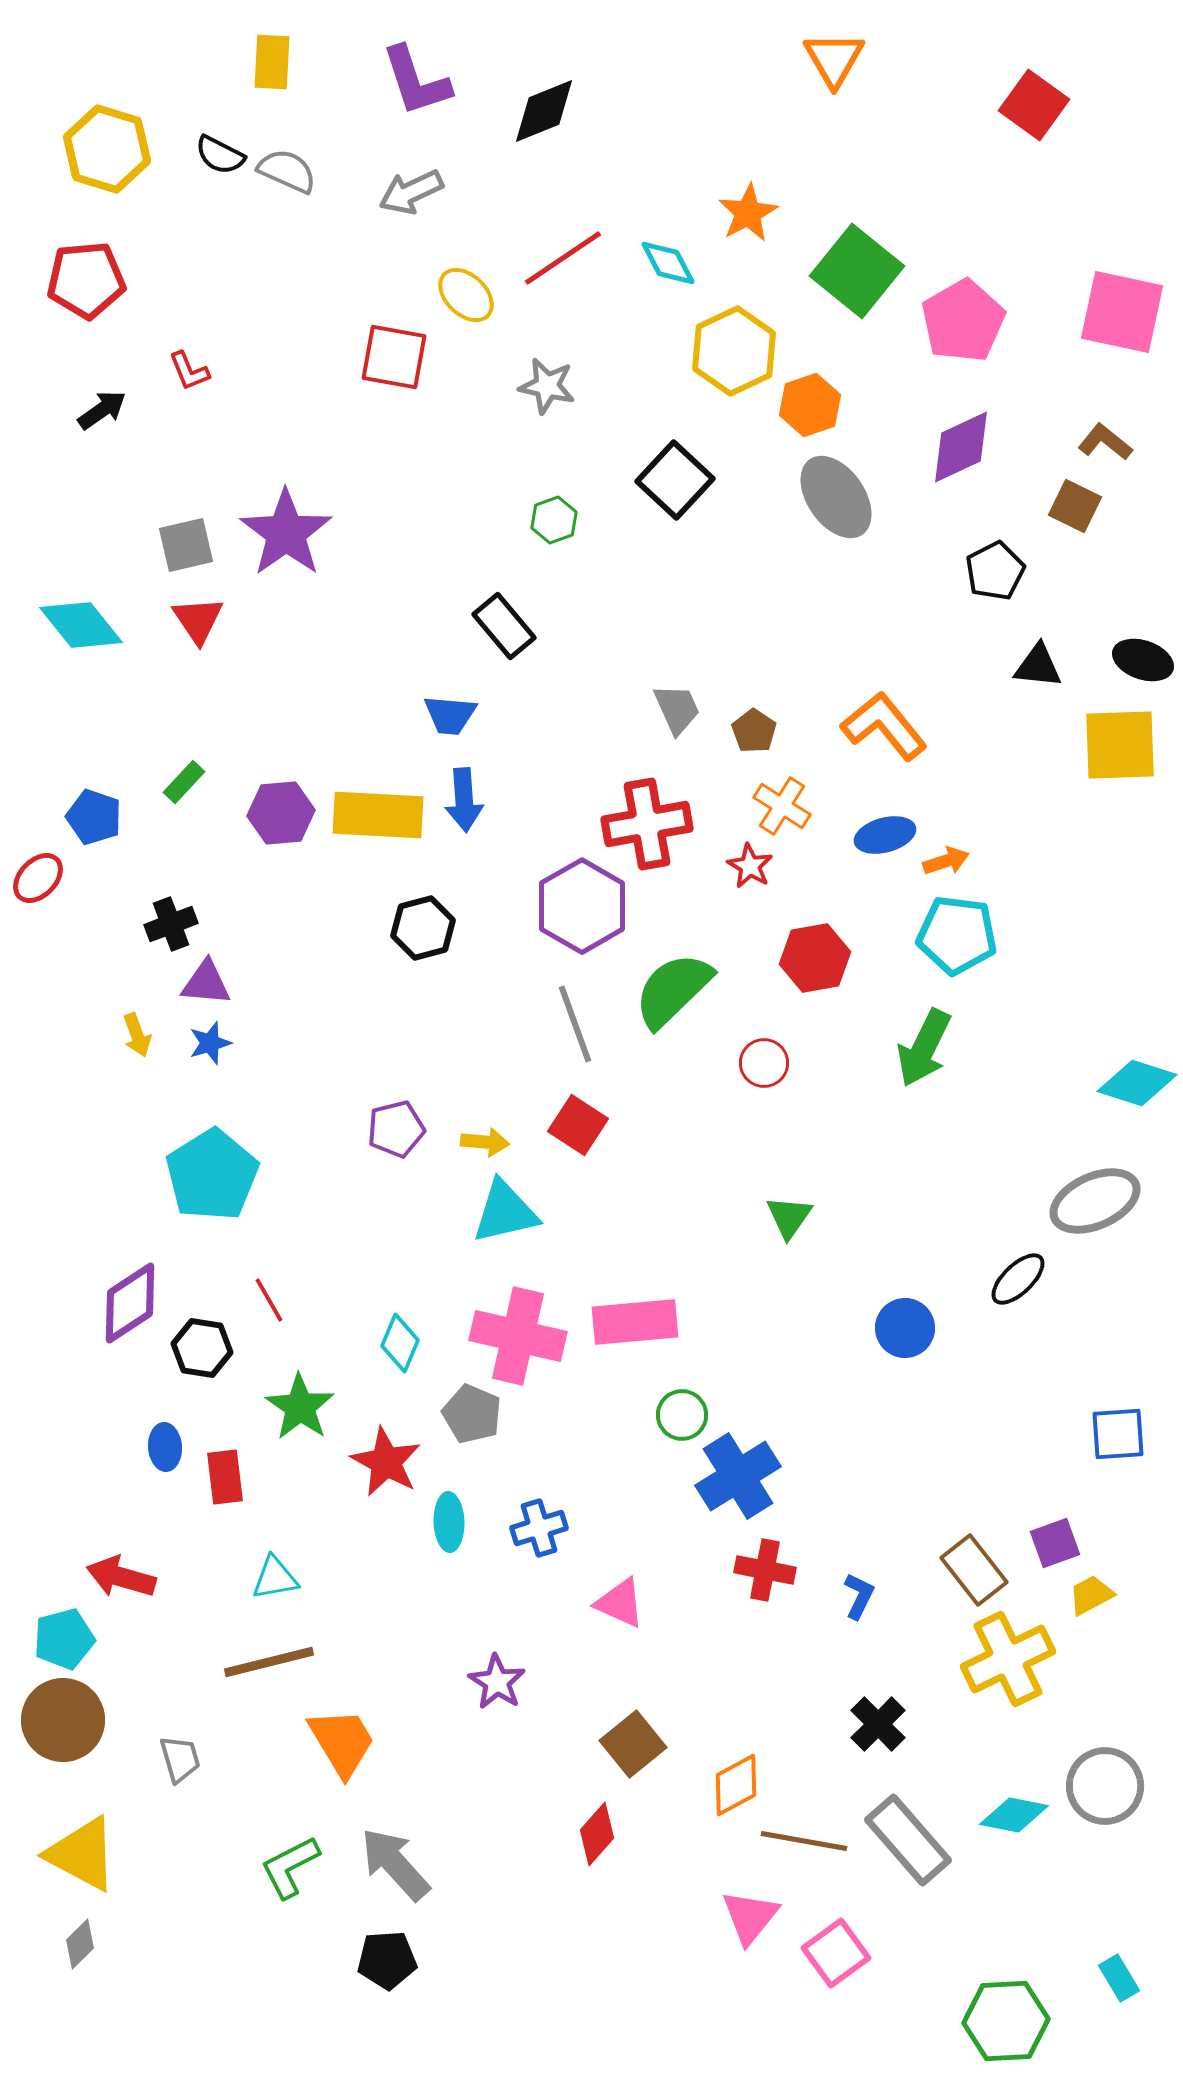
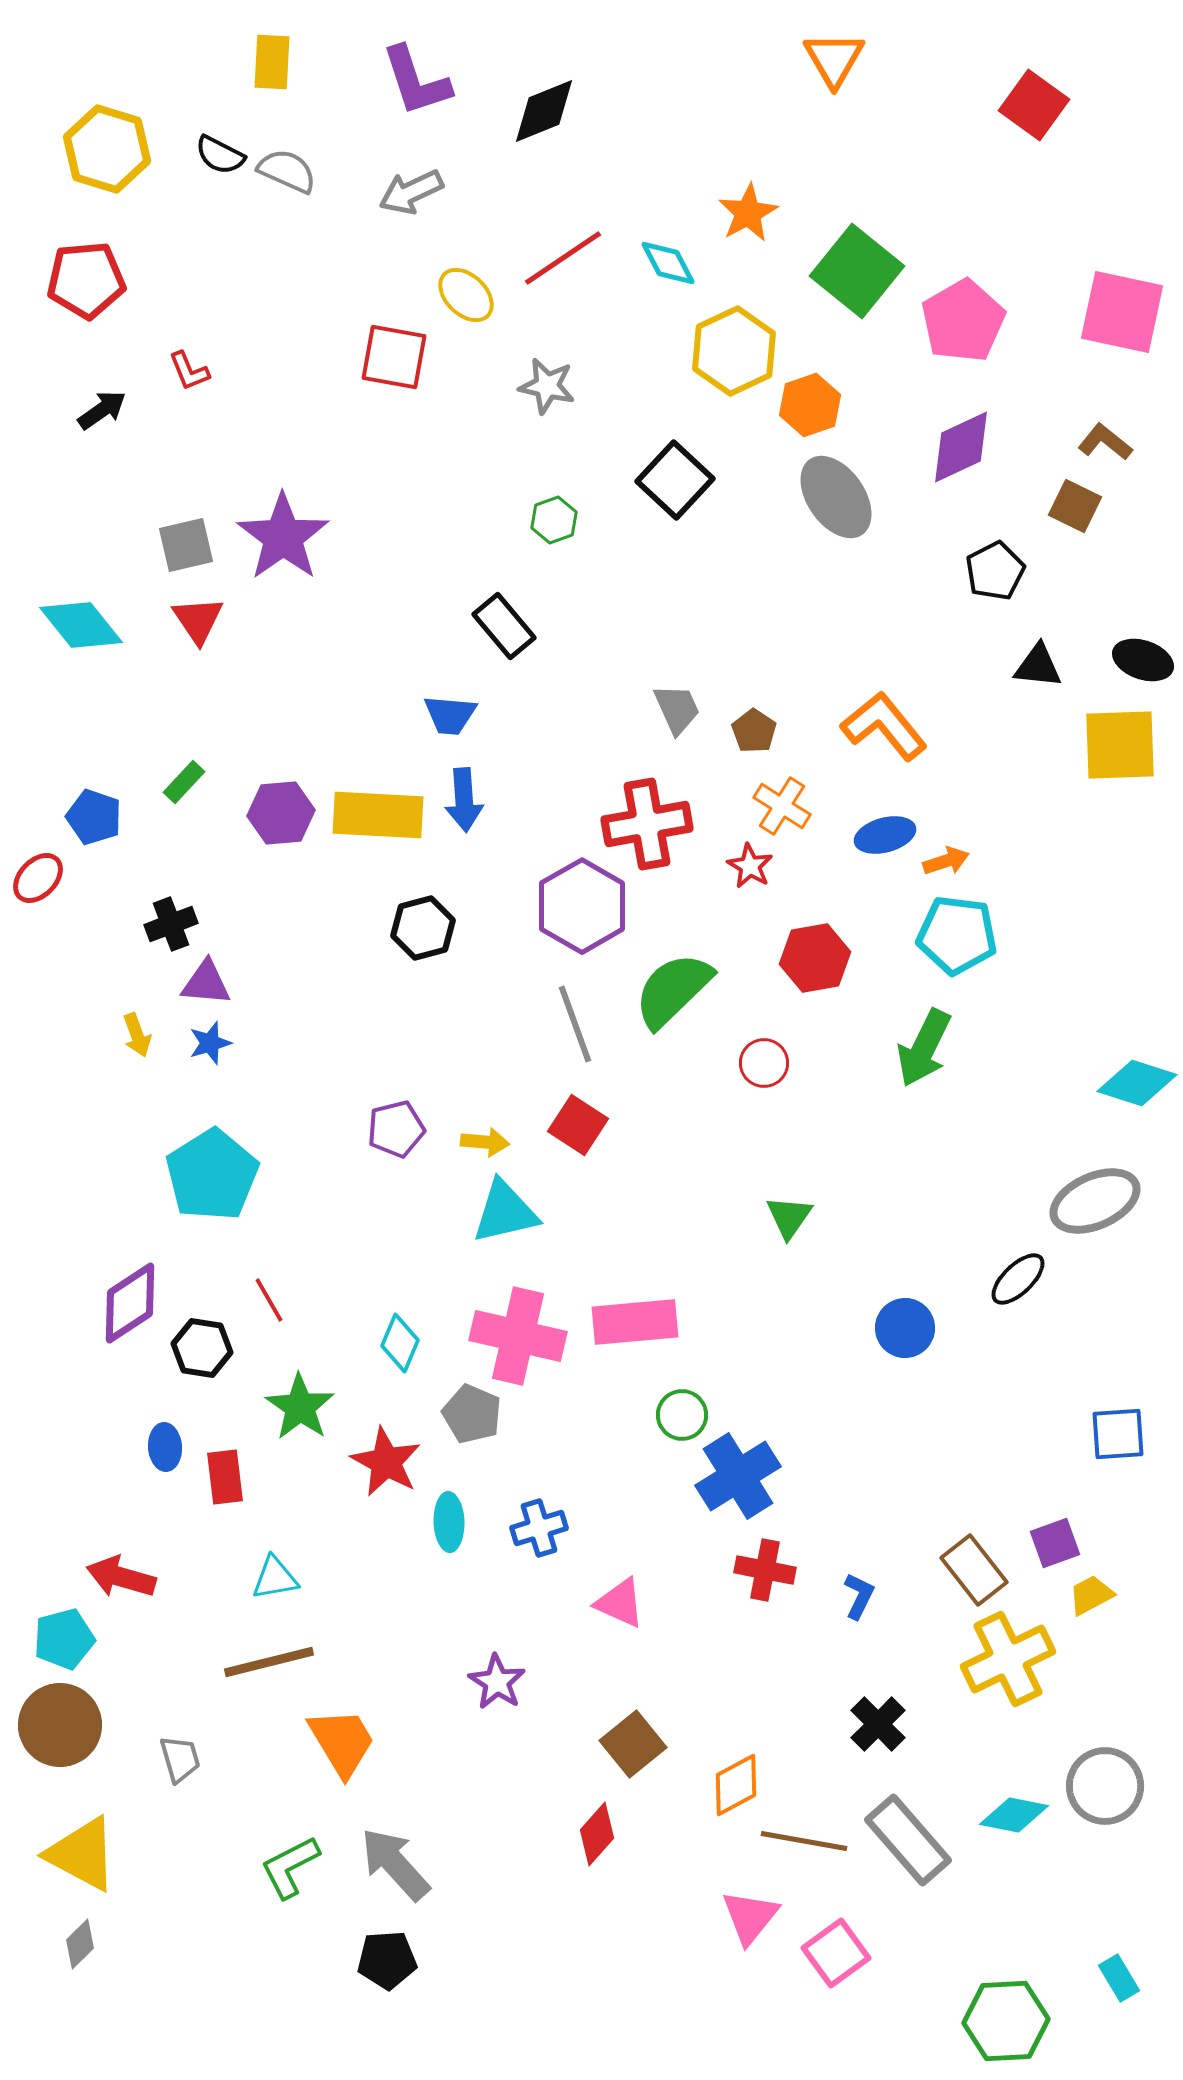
purple star at (286, 533): moved 3 px left, 4 px down
brown circle at (63, 1720): moved 3 px left, 5 px down
